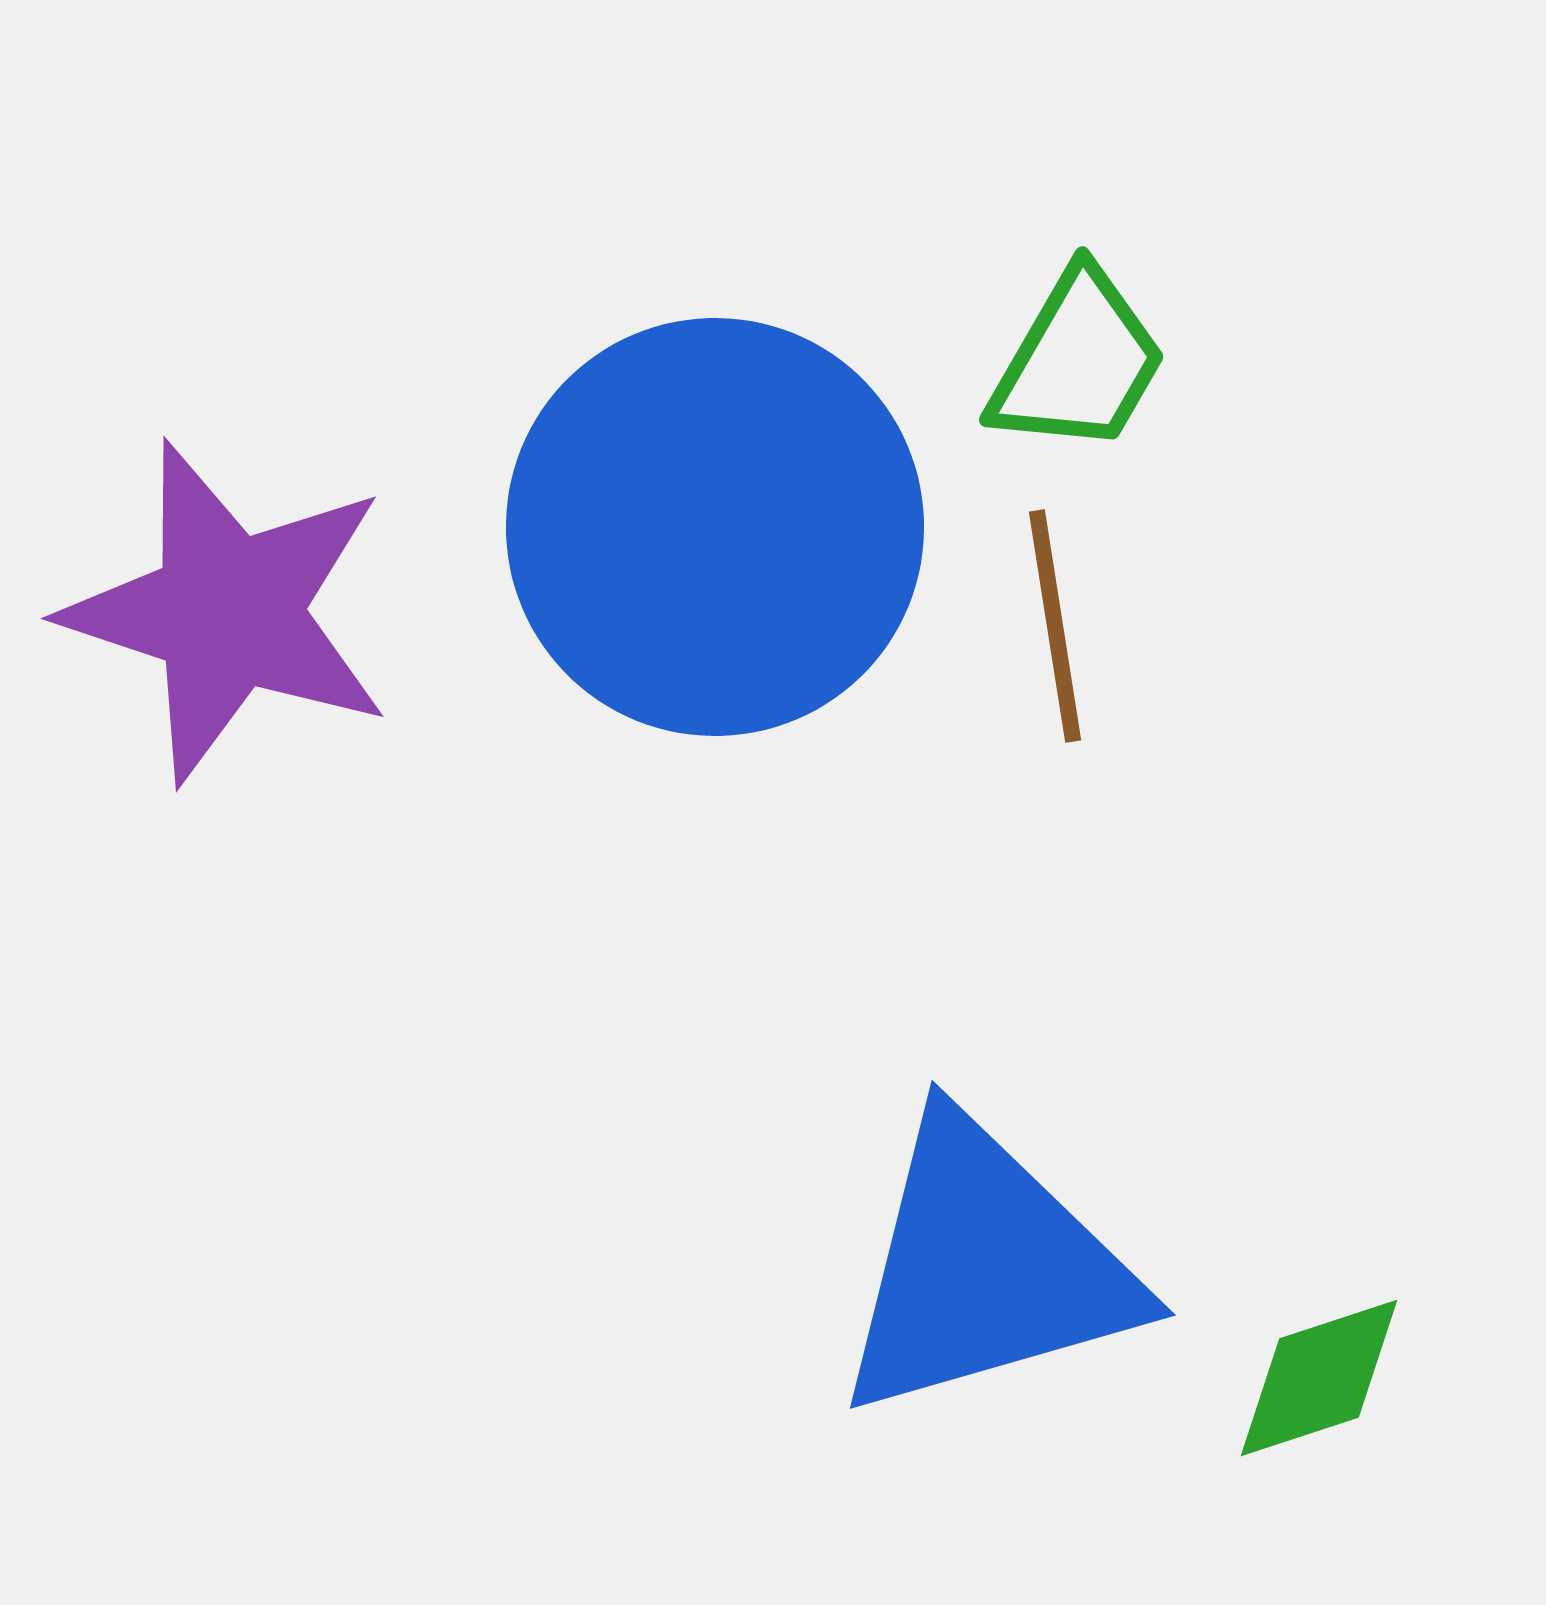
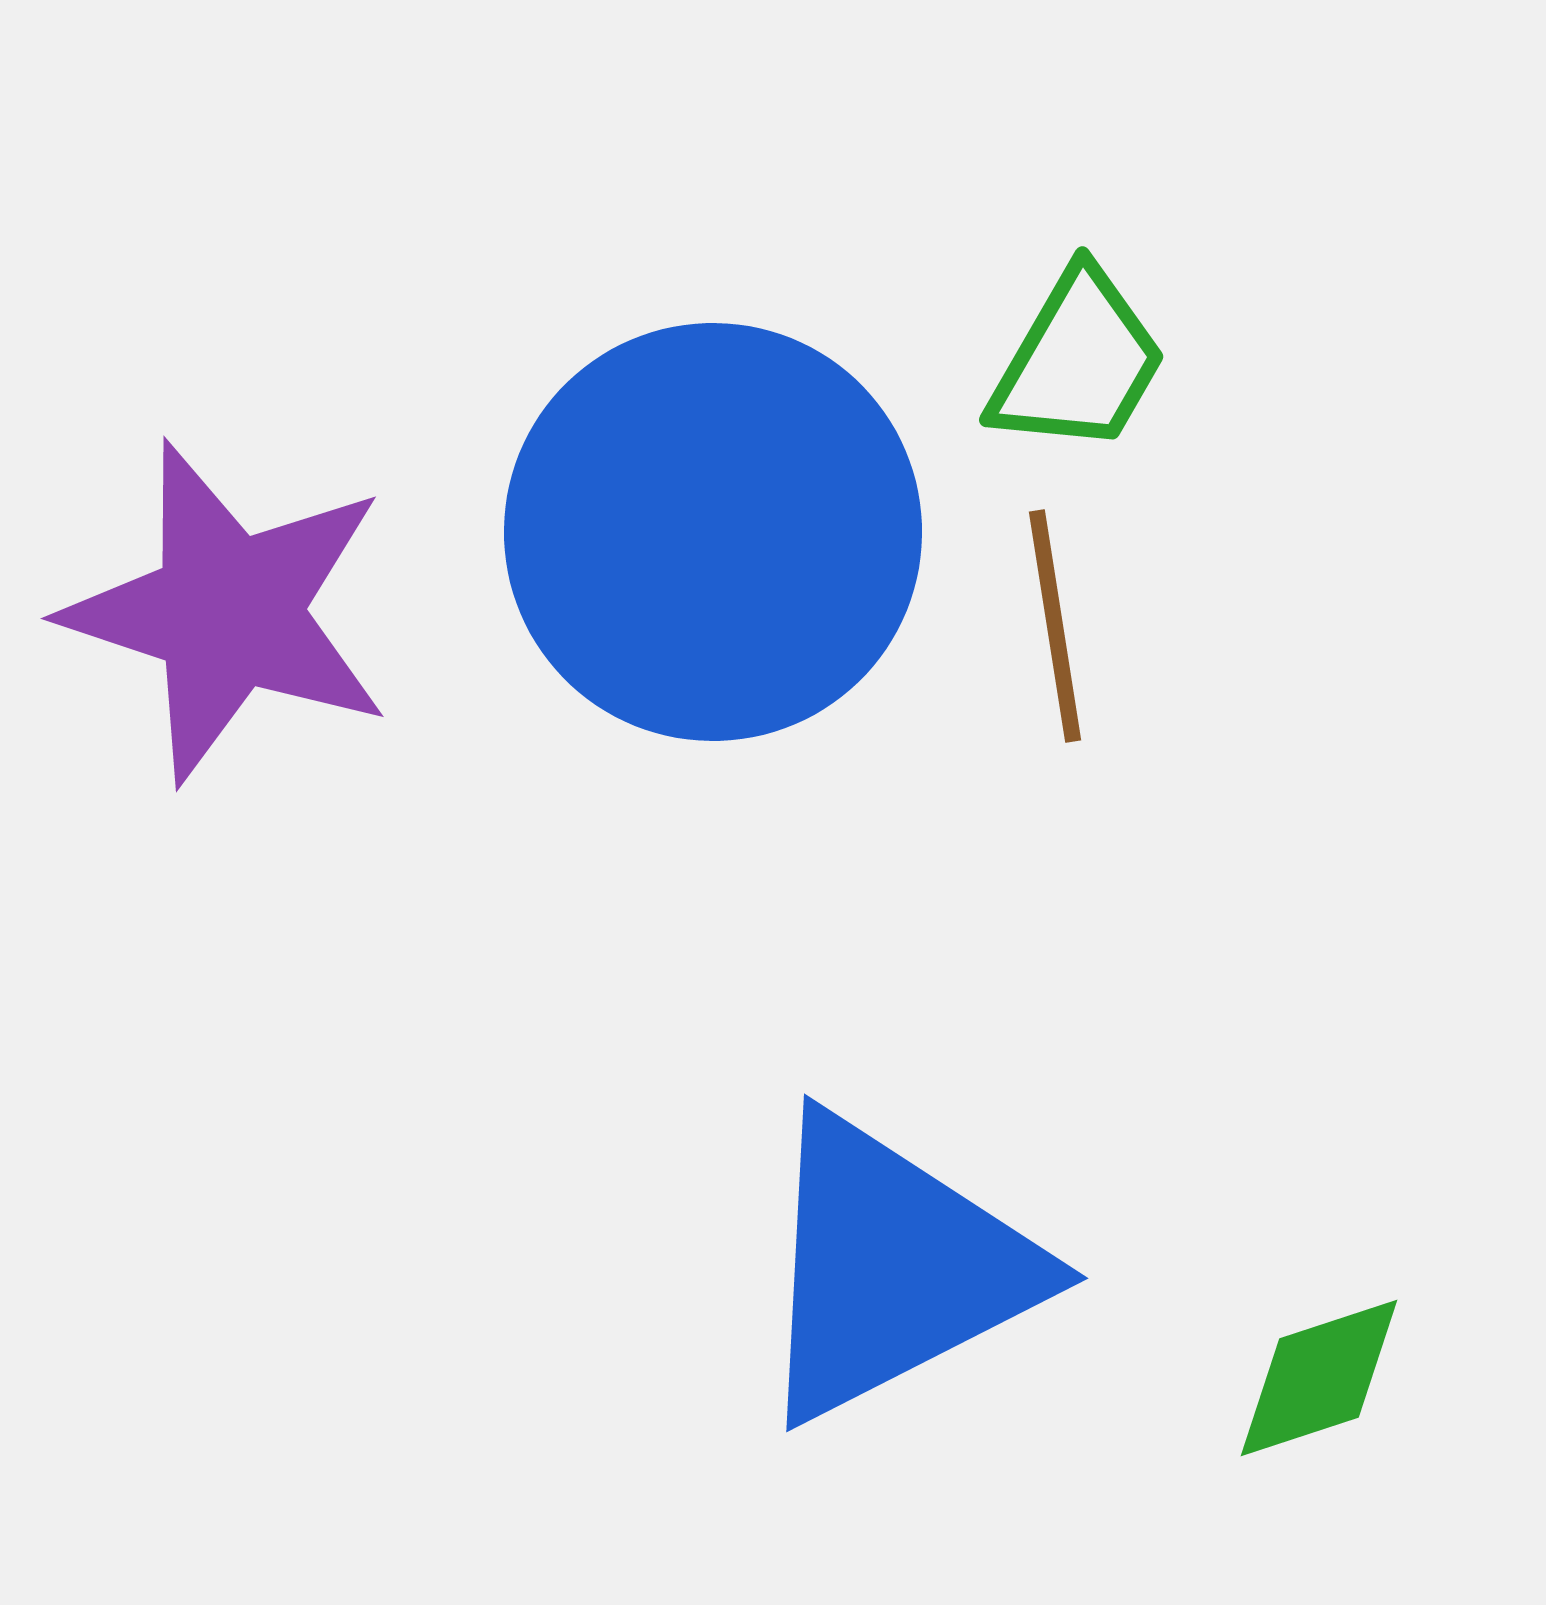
blue circle: moved 2 px left, 5 px down
blue triangle: moved 93 px left; rotated 11 degrees counterclockwise
